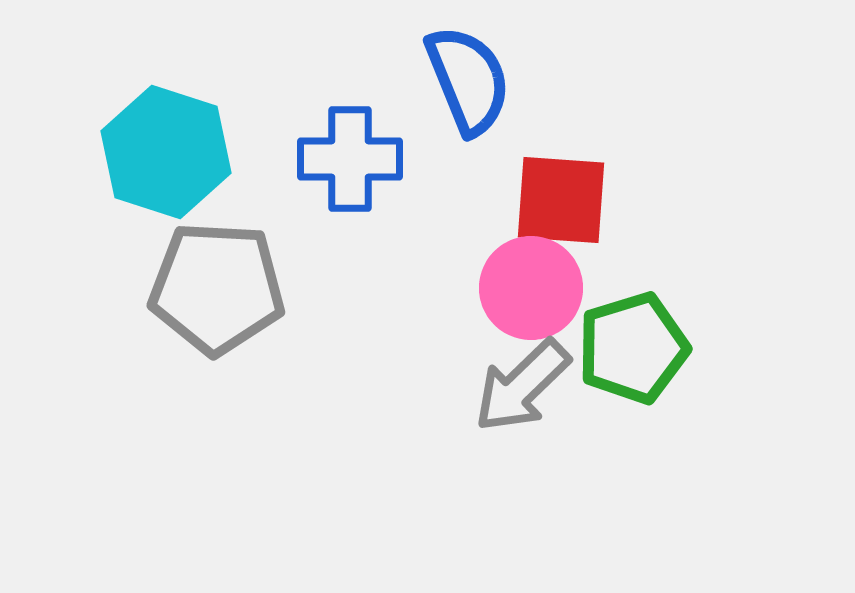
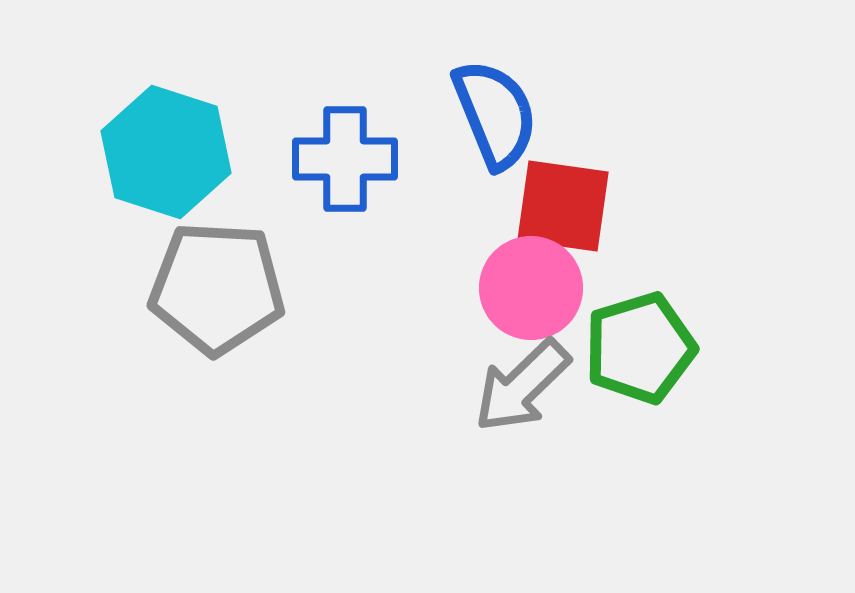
blue semicircle: moved 27 px right, 34 px down
blue cross: moved 5 px left
red square: moved 2 px right, 6 px down; rotated 4 degrees clockwise
green pentagon: moved 7 px right
